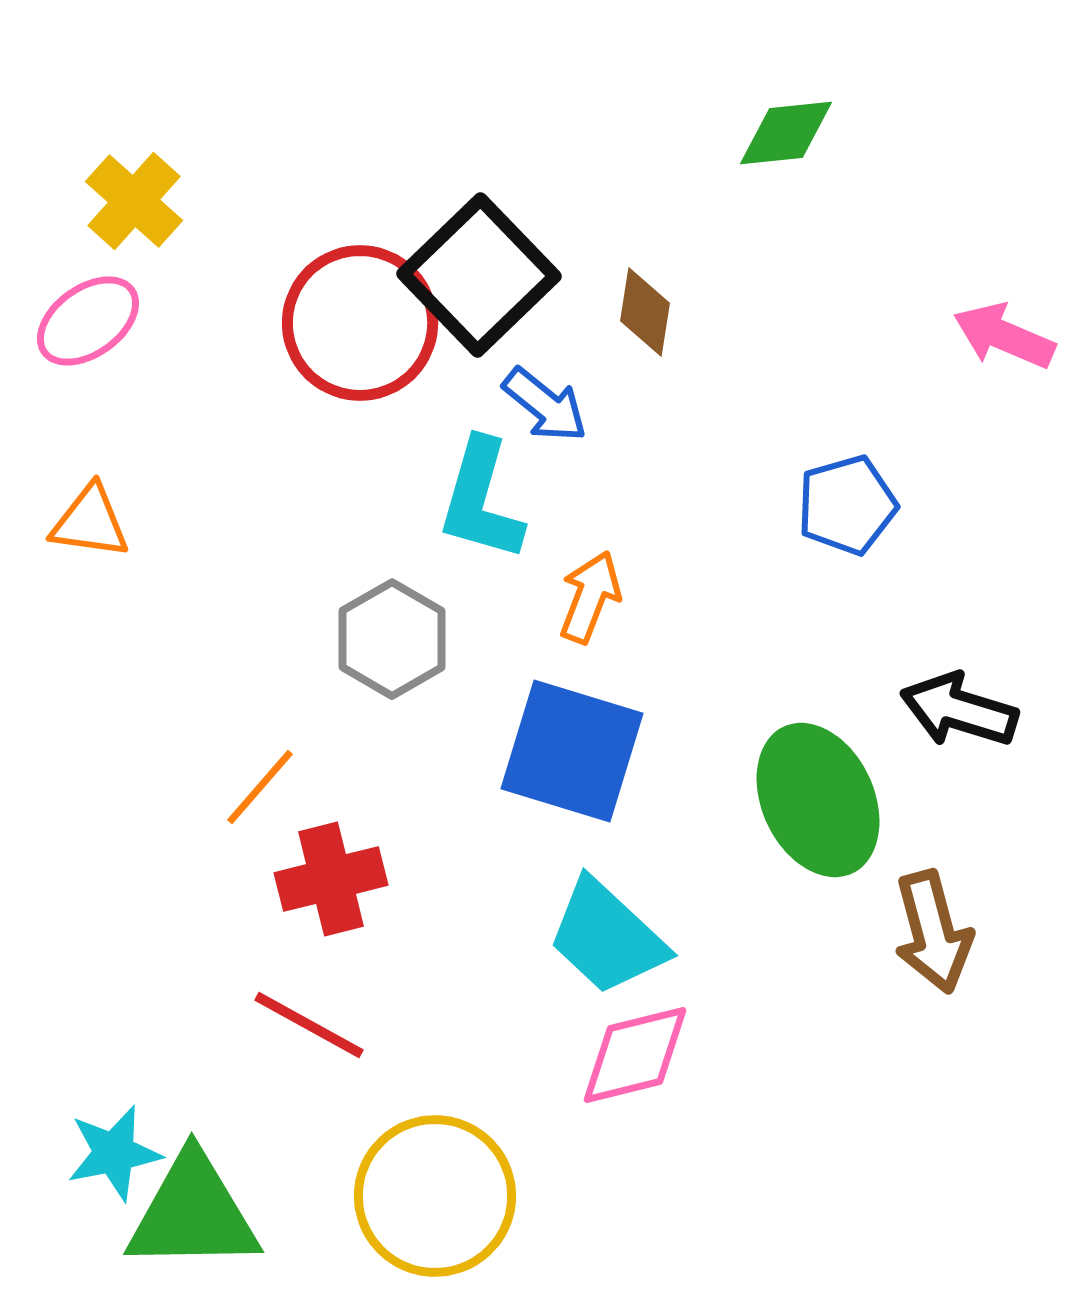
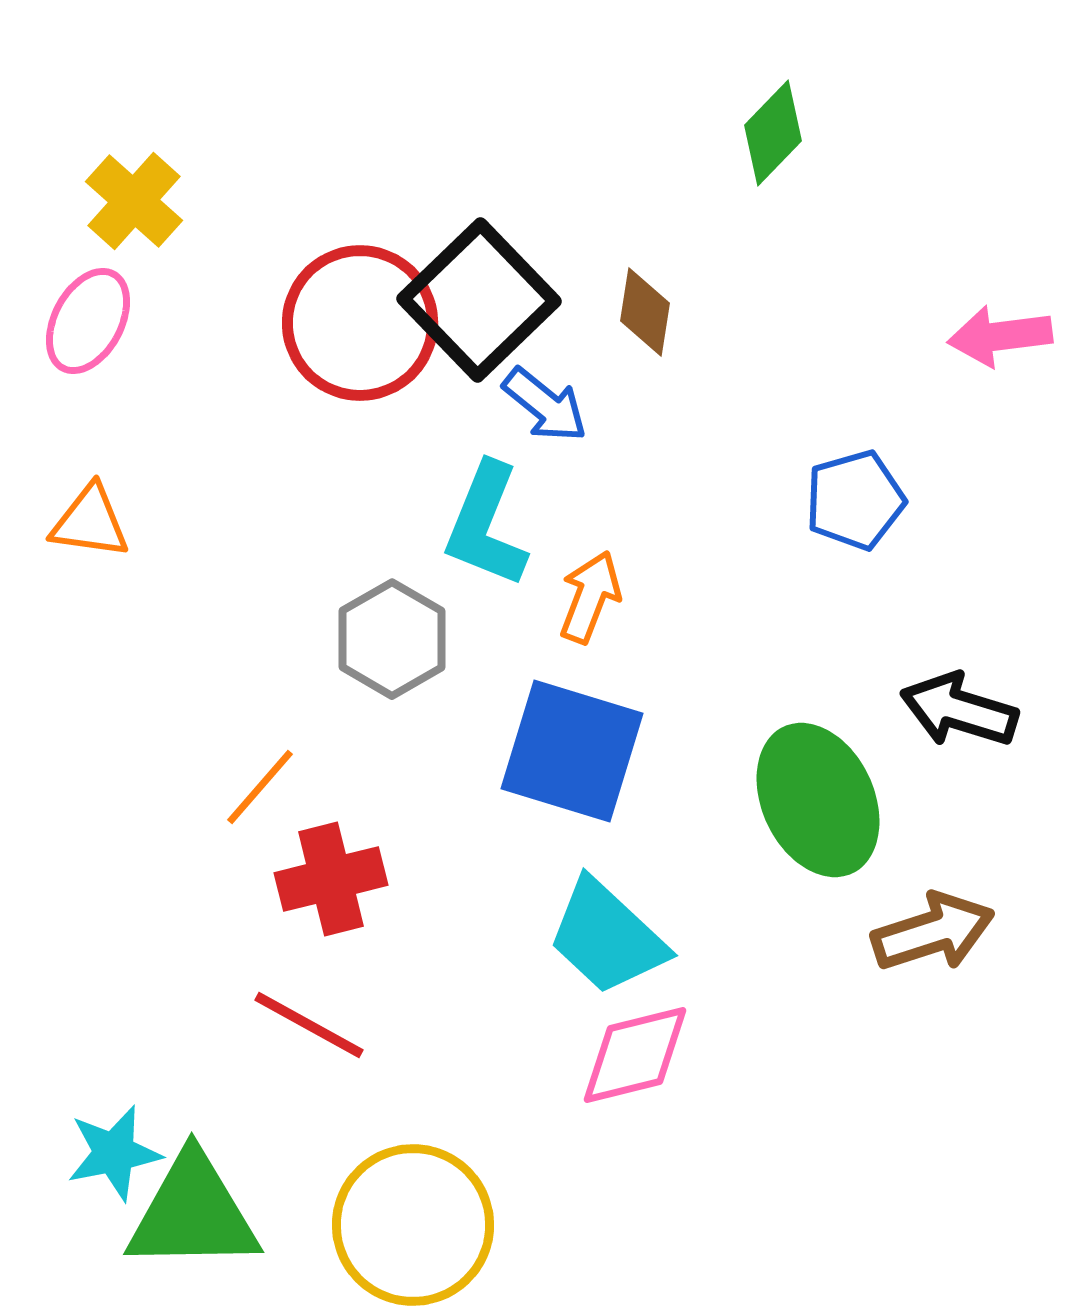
green diamond: moved 13 px left; rotated 40 degrees counterclockwise
black square: moved 25 px down
pink ellipse: rotated 26 degrees counterclockwise
pink arrow: moved 4 px left; rotated 30 degrees counterclockwise
cyan L-shape: moved 5 px right, 25 px down; rotated 6 degrees clockwise
blue pentagon: moved 8 px right, 5 px up
brown arrow: rotated 93 degrees counterclockwise
yellow circle: moved 22 px left, 29 px down
